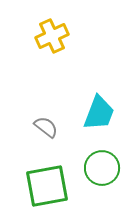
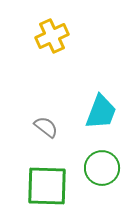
cyan trapezoid: moved 2 px right, 1 px up
green square: rotated 12 degrees clockwise
